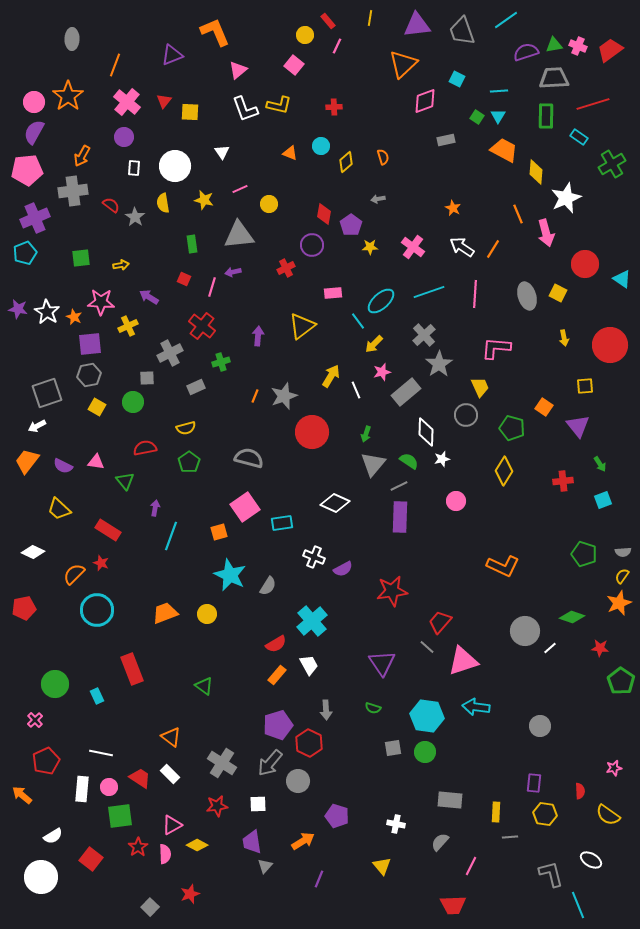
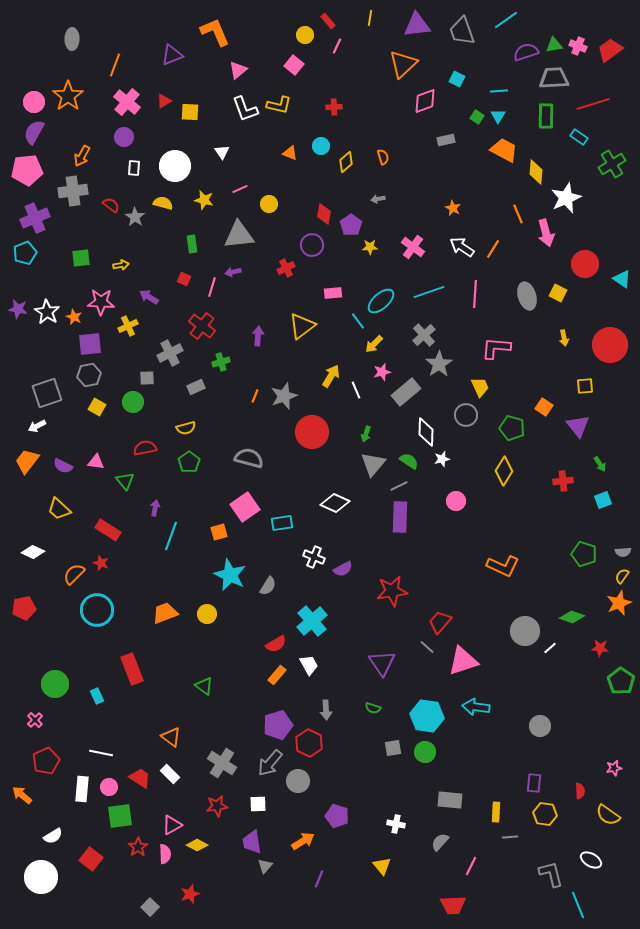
red triangle at (164, 101): rotated 21 degrees clockwise
yellow semicircle at (163, 203): rotated 114 degrees clockwise
